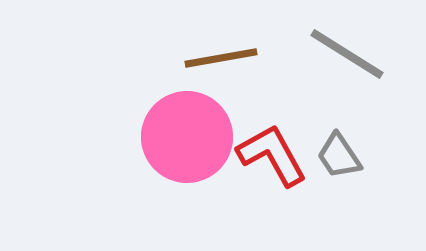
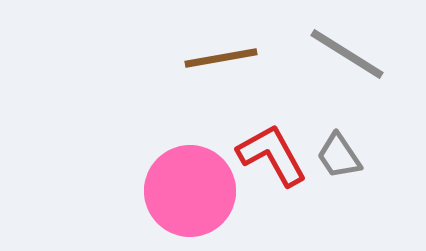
pink circle: moved 3 px right, 54 px down
